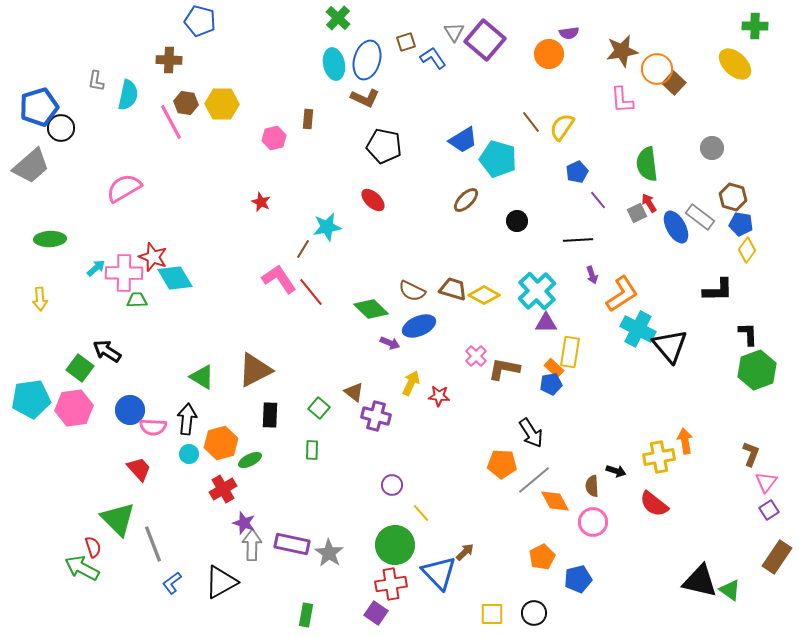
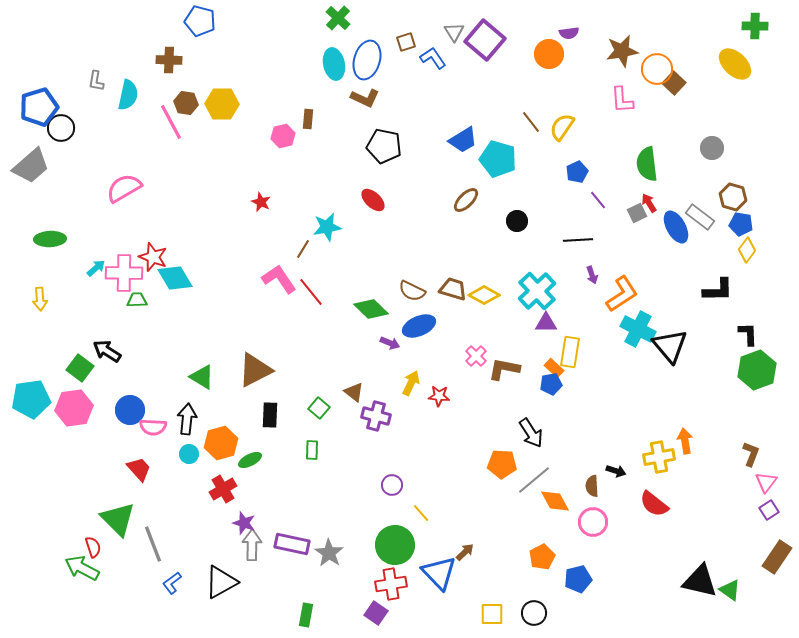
pink hexagon at (274, 138): moved 9 px right, 2 px up
